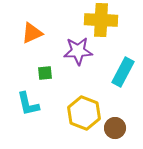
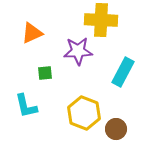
cyan L-shape: moved 2 px left, 2 px down
brown circle: moved 1 px right, 1 px down
